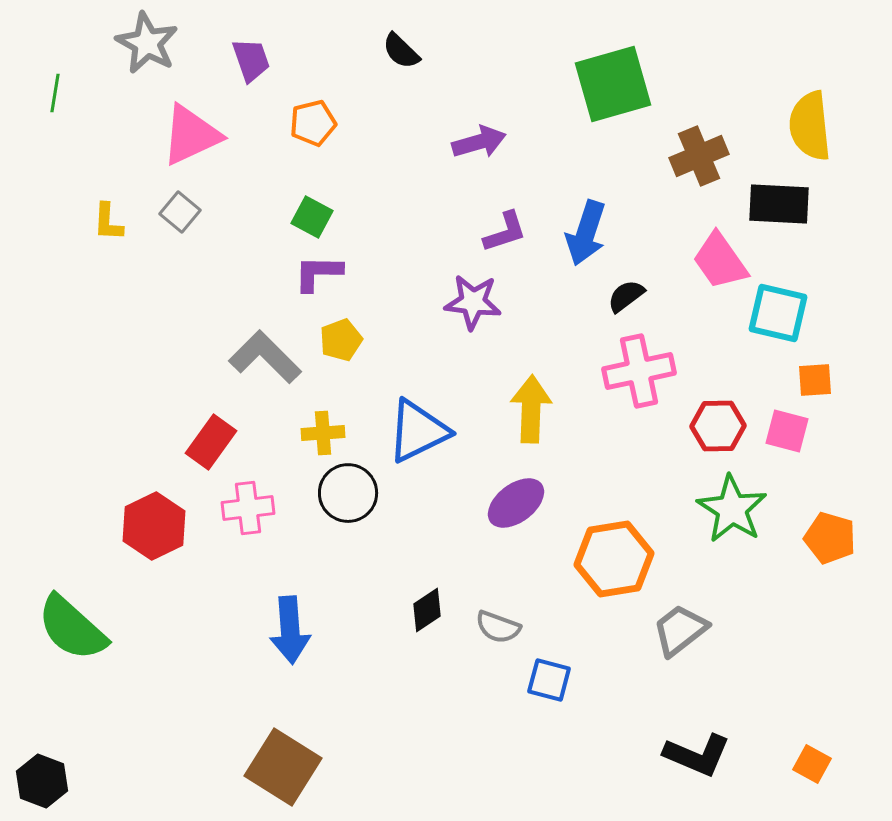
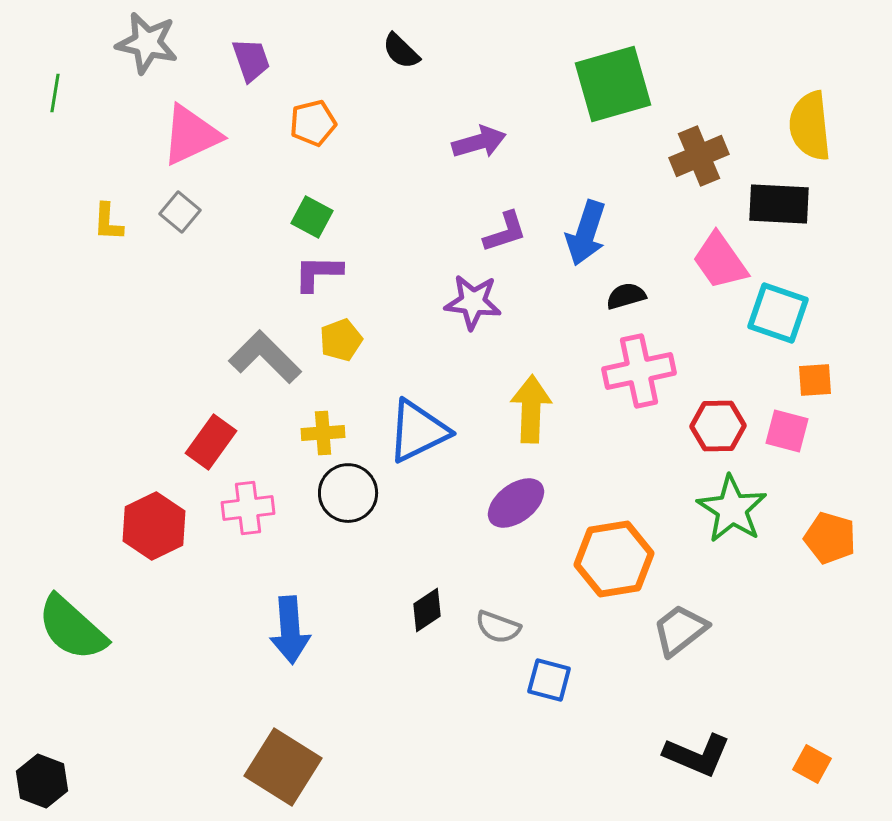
gray star at (147, 43): rotated 16 degrees counterclockwise
black semicircle at (626, 296): rotated 21 degrees clockwise
cyan square at (778, 313): rotated 6 degrees clockwise
